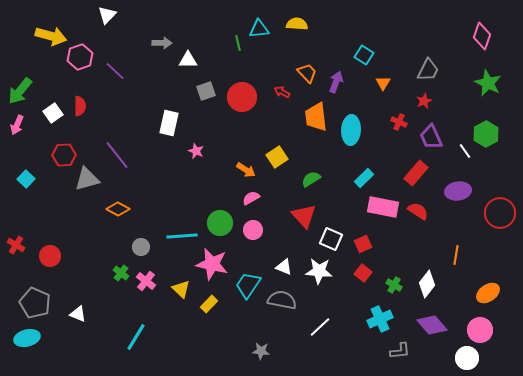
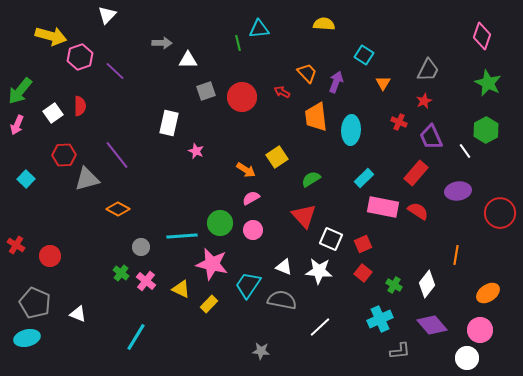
yellow semicircle at (297, 24): moved 27 px right
green hexagon at (486, 134): moved 4 px up
yellow triangle at (181, 289): rotated 18 degrees counterclockwise
